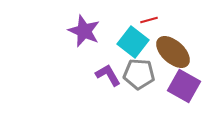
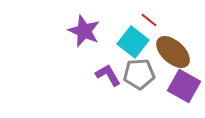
red line: rotated 54 degrees clockwise
gray pentagon: rotated 8 degrees counterclockwise
